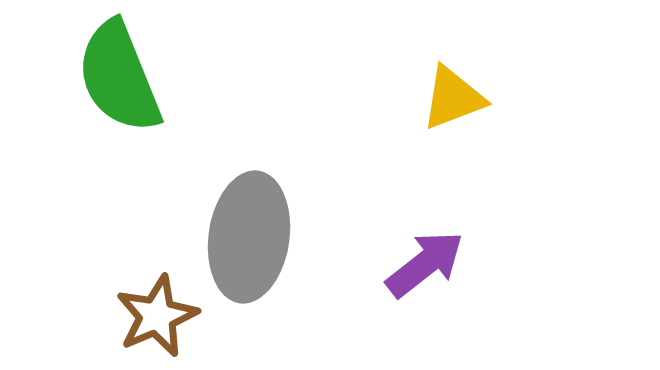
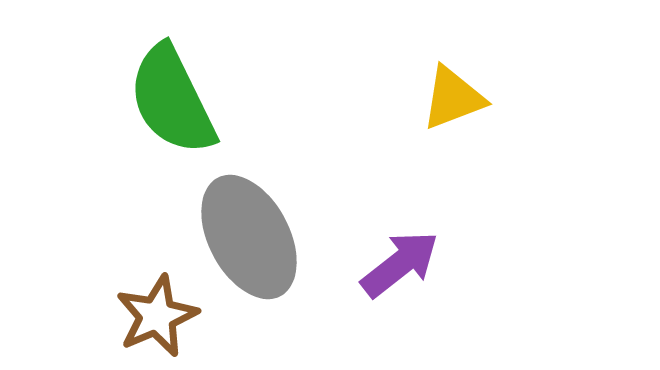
green semicircle: moved 53 px right, 23 px down; rotated 4 degrees counterclockwise
gray ellipse: rotated 36 degrees counterclockwise
purple arrow: moved 25 px left
